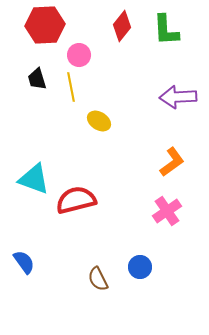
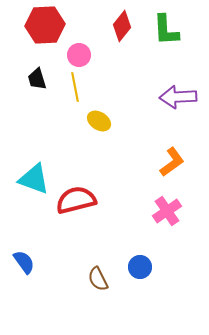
yellow line: moved 4 px right
